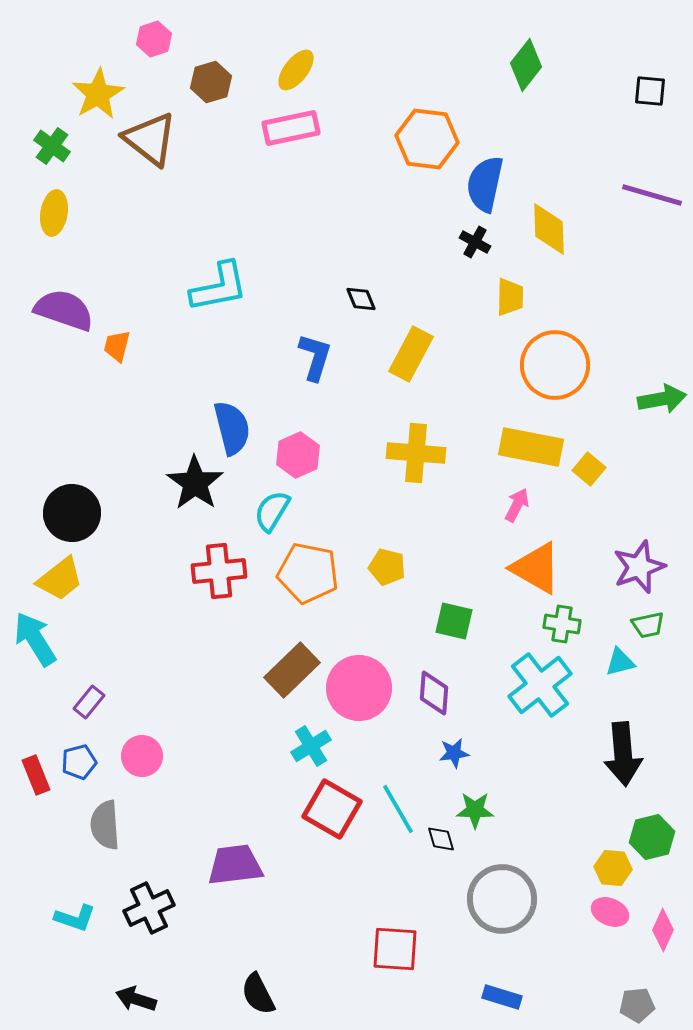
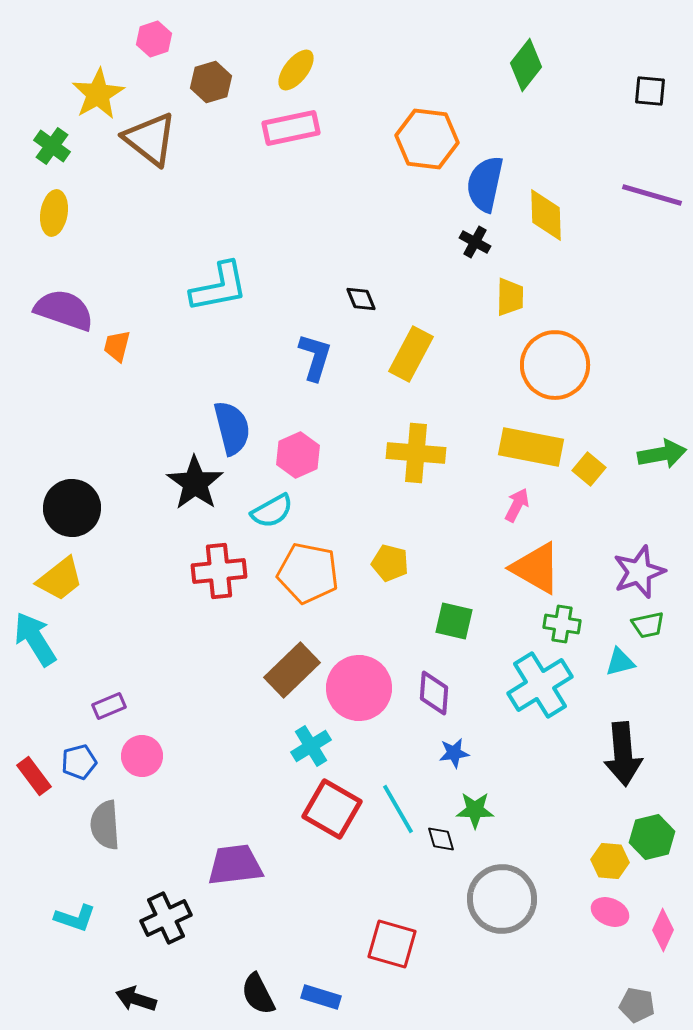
yellow diamond at (549, 229): moved 3 px left, 14 px up
green arrow at (662, 399): moved 55 px down
cyan semicircle at (272, 511): rotated 150 degrees counterclockwise
black circle at (72, 513): moved 5 px up
yellow pentagon at (387, 567): moved 3 px right, 4 px up
purple star at (639, 567): moved 5 px down
cyan cross at (540, 685): rotated 6 degrees clockwise
purple rectangle at (89, 702): moved 20 px right, 4 px down; rotated 28 degrees clockwise
red rectangle at (36, 775): moved 2 px left, 1 px down; rotated 15 degrees counterclockwise
yellow hexagon at (613, 868): moved 3 px left, 7 px up
black cross at (149, 908): moved 17 px right, 10 px down
red square at (395, 949): moved 3 px left, 5 px up; rotated 12 degrees clockwise
blue rectangle at (502, 997): moved 181 px left
gray pentagon at (637, 1005): rotated 16 degrees clockwise
